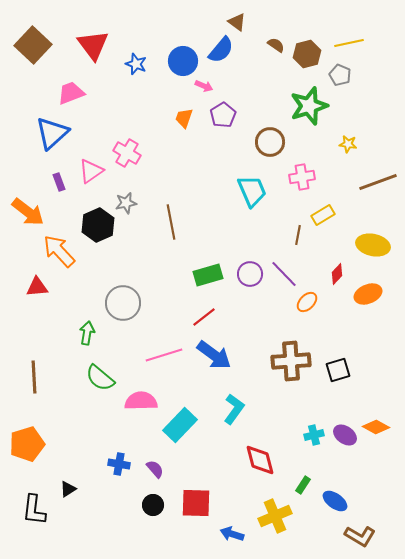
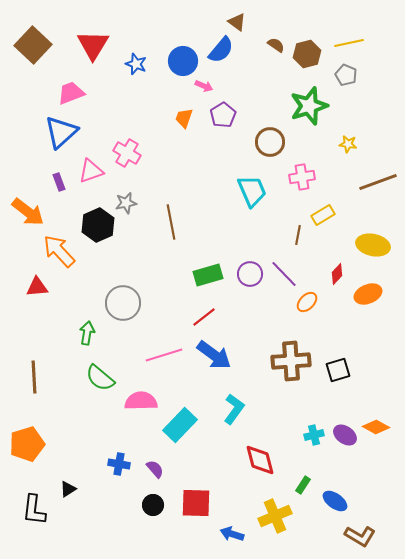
red triangle at (93, 45): rotated 8 degrees clockwise
gray pentagon at (340, 75): moved 6 px right
blue triangle at (52, 133): moved 9 px right, 1 px up
pink triangle at (91, 171): rotated 16 degrees clockwise
